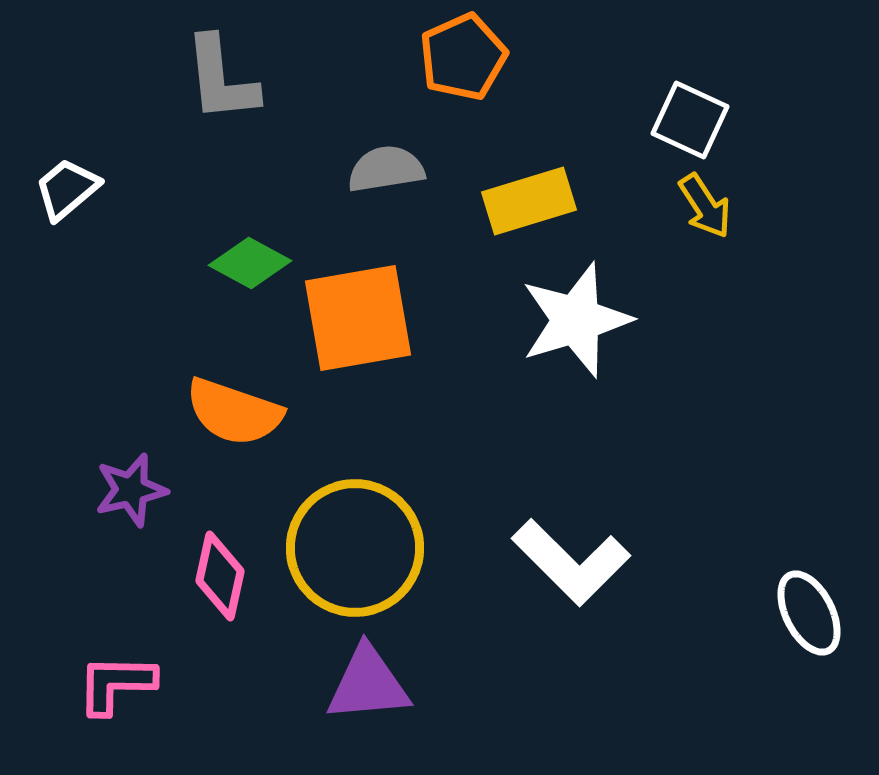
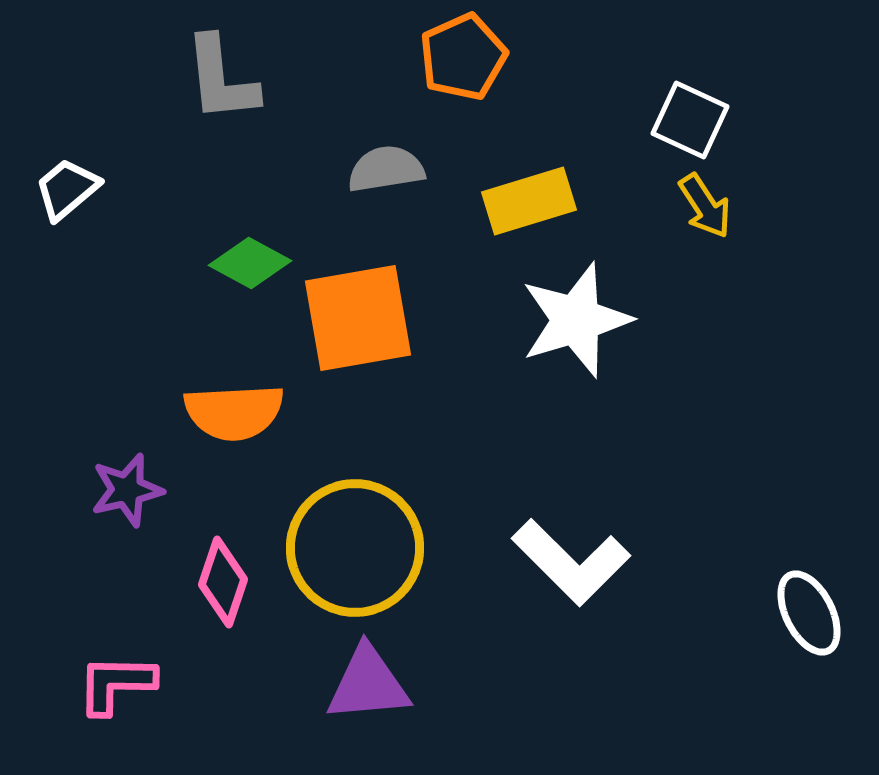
orange semicircle: rotated 22 degrees counterclockwise
purple star: moved 4 px left
pink diamond: moved 3 px right, 6 px down; rotated 6 degrees clockwise
